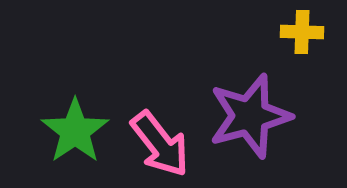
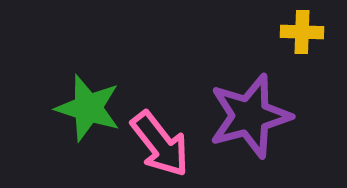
green star: moved 13 px right, 23 px up; rotated 20 degrees counterclockwise
